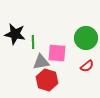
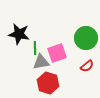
black star: moved 4 px right
green line: moved 2 px right, 6 px down
pink square: rotated 24 degrees counterclockwise
red hexagon: moved 1 px right, 3 px down
